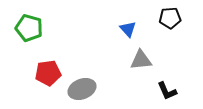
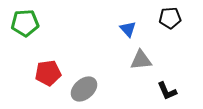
green pentagon: moved 4 px left, 5 px up; rotated 20 degrees counterclockwise
gray ellipse: moved 2 px right; rotated 20 degrees counterclockwise
